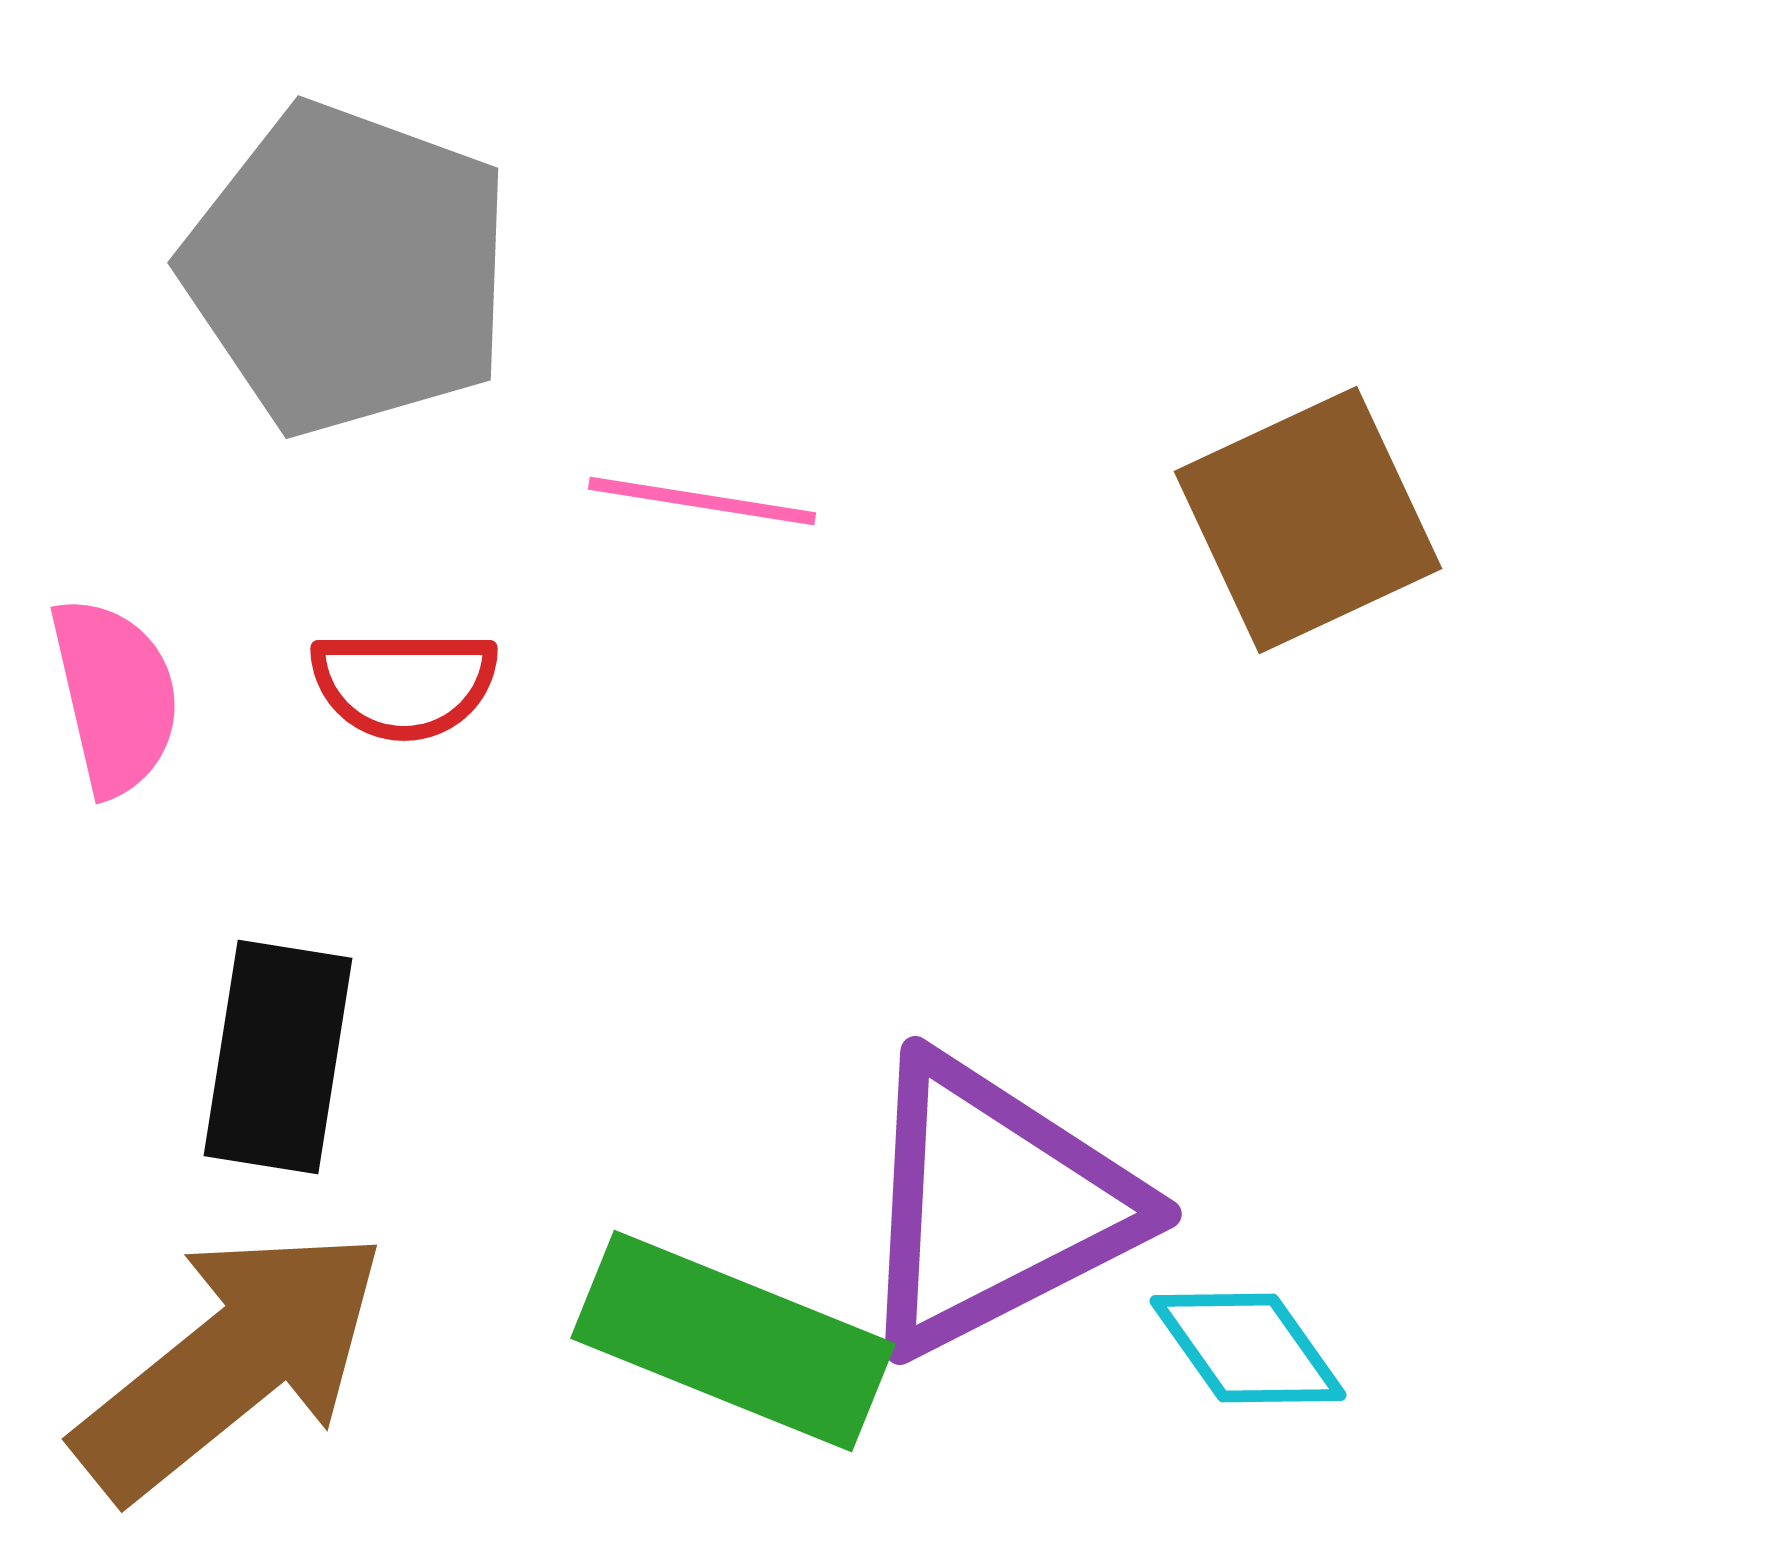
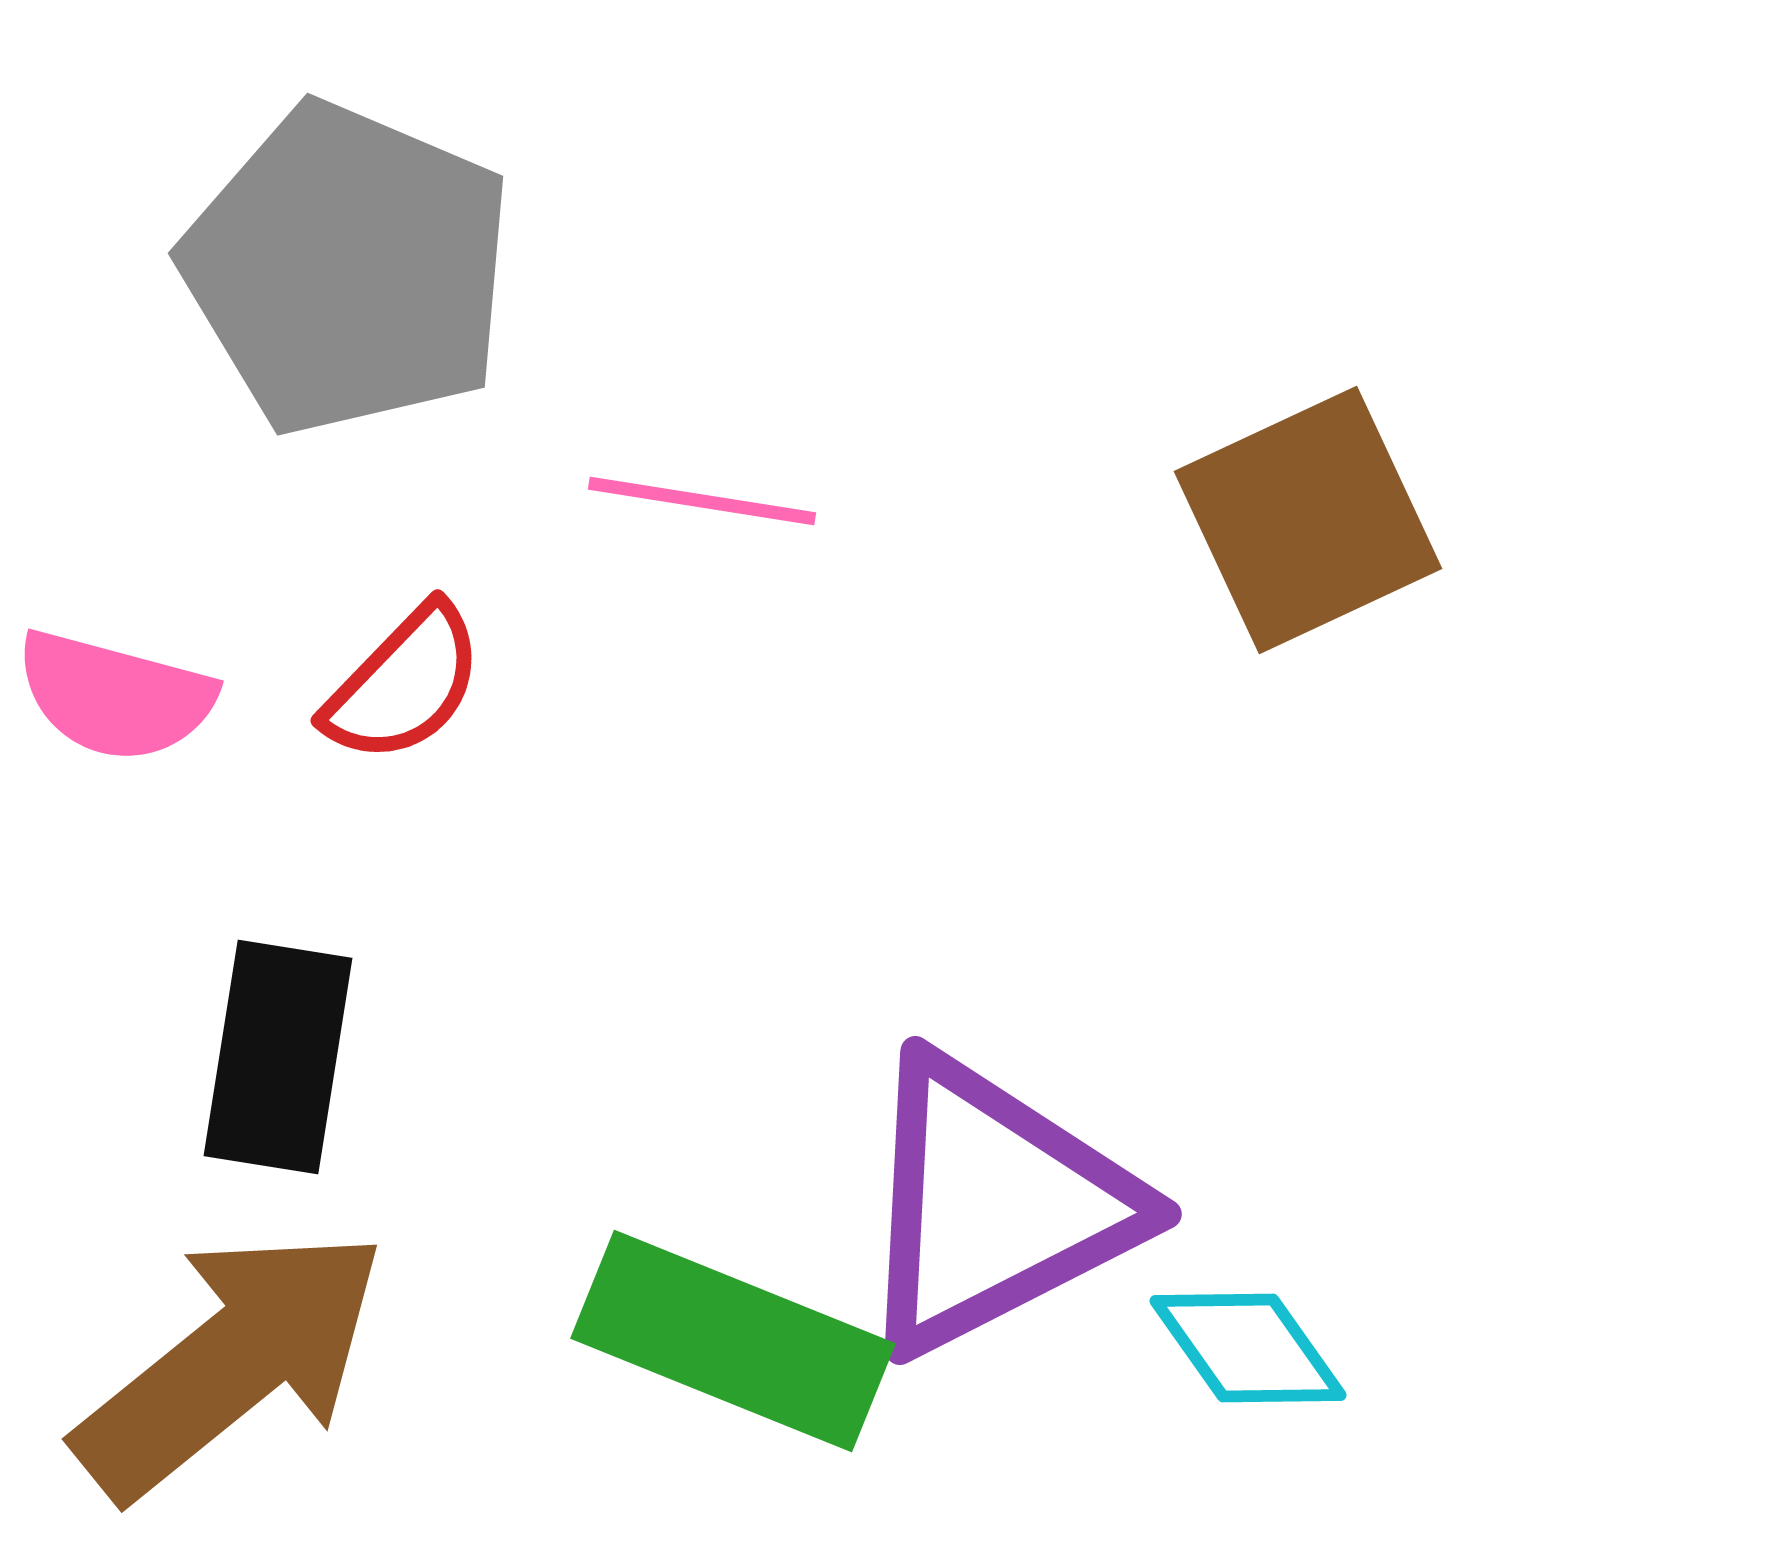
gray pentagon: rotated 3 degrees clockwise
red semicircle: rotated 46 degrees counterclockwise
pink semicircle: rotated 118 degrees clockwise
